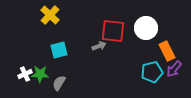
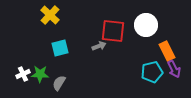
white circle: moved 3 px up
cyan square: moved 1 px right, 2 px up
purple arrow: rotated 66 degrees counterclockwise
white cross: moved 2 px left
